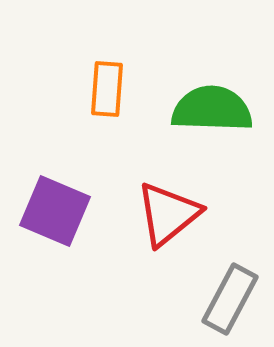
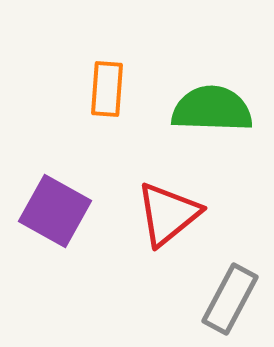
purple square: rotated 6 degrees clockwise
